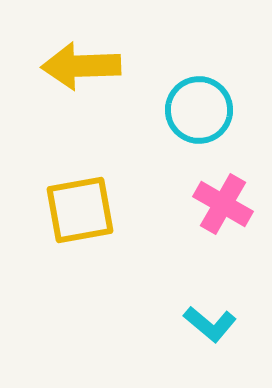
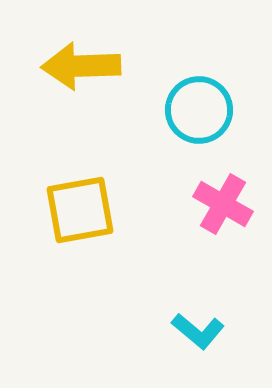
cyan L-shape: moved 12 px left, 7 px down
